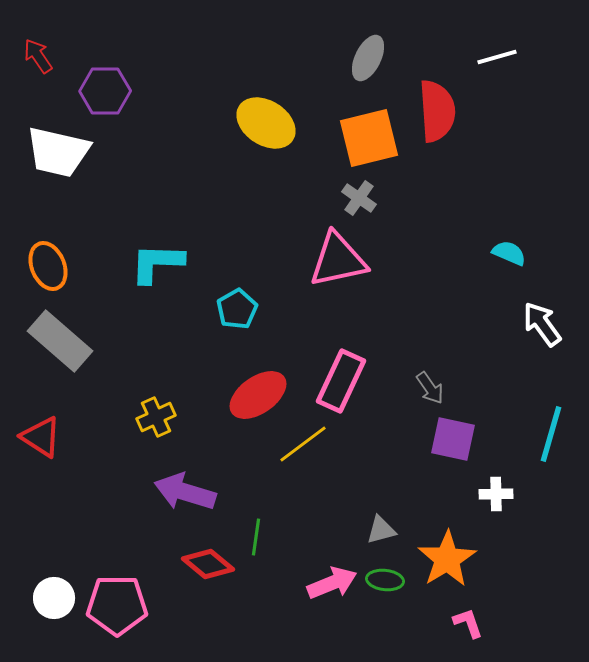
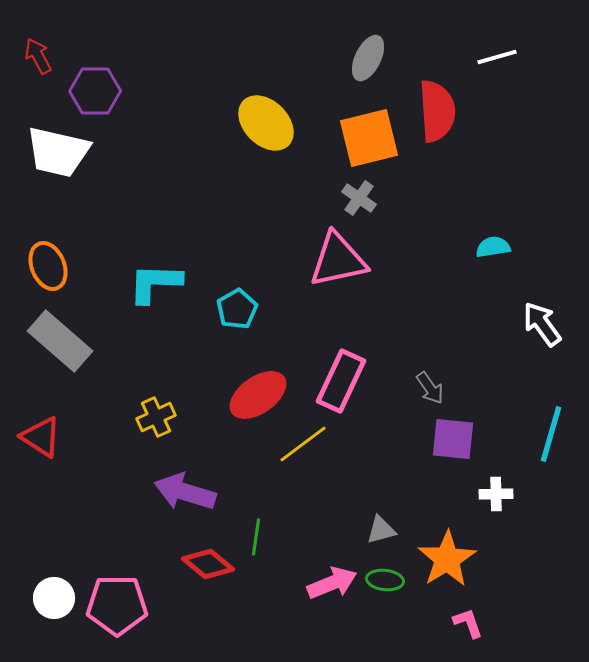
red arrow: rotated 6 degrees clockwise
purple hexagon: moved 10 px left
yellow ellipse: rotated 12 degrees clockwise
cyan semicircle: moved 16 px left, 6 px up; rotated 32 degrees counterclockwise
cyan L-shape: moved 2 px left, 20 px down
purple square: rotated 6 degrees counterclockwise
